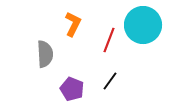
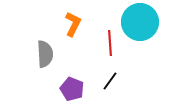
cyan circle: moved 3 px left, 3 px up
red line: moved 1 px right, 3 px down; rotated 25 degrees counterclockwise
